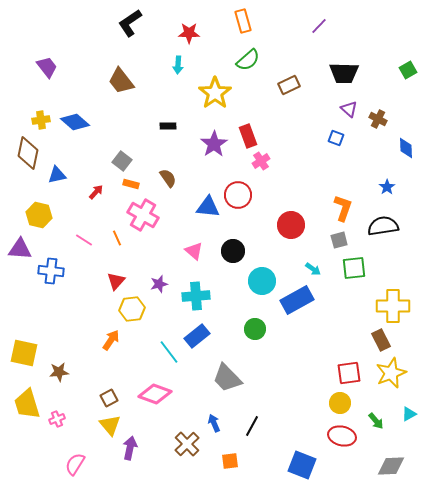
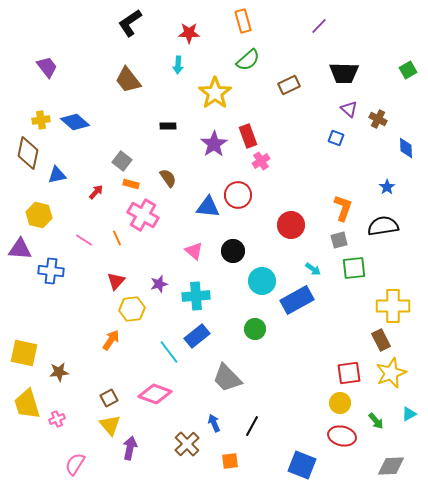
brown trapezoid at (121, 81): moved 7 px right, 1 px up
